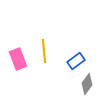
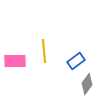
pink rectangle: moved 3 px left, 2 px down; rotated 70 degrees counterclockwise
